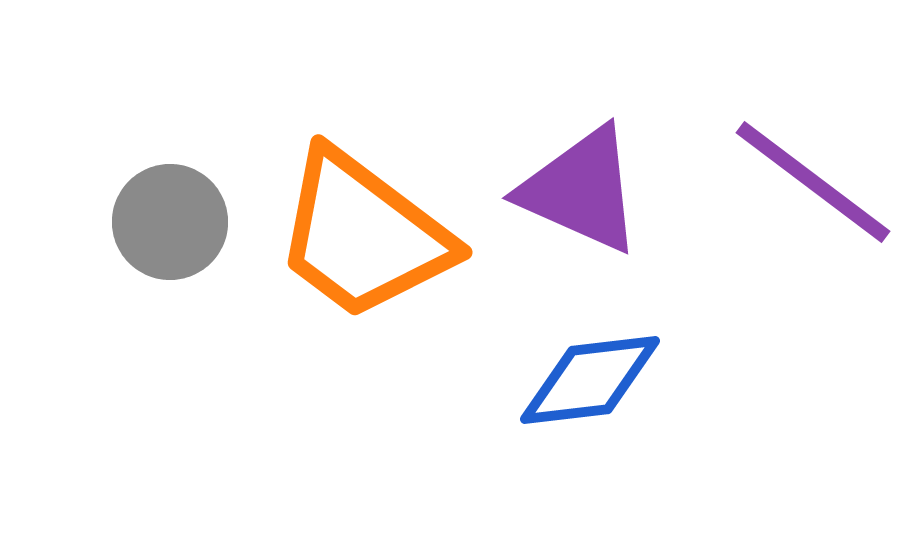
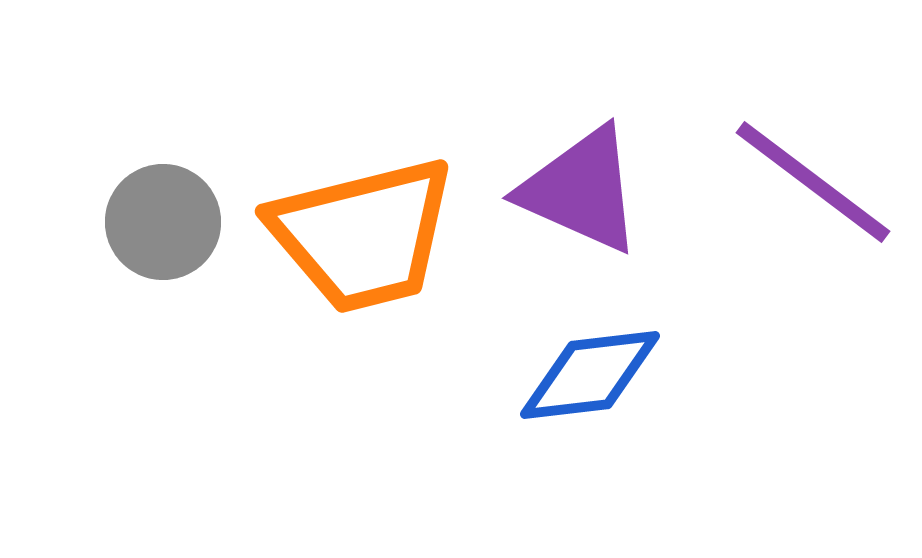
gray circle: moved 7 px left
orange trapezoid: rotated 51 degrees counterclockwise
blue diamond: moved 5 px up
